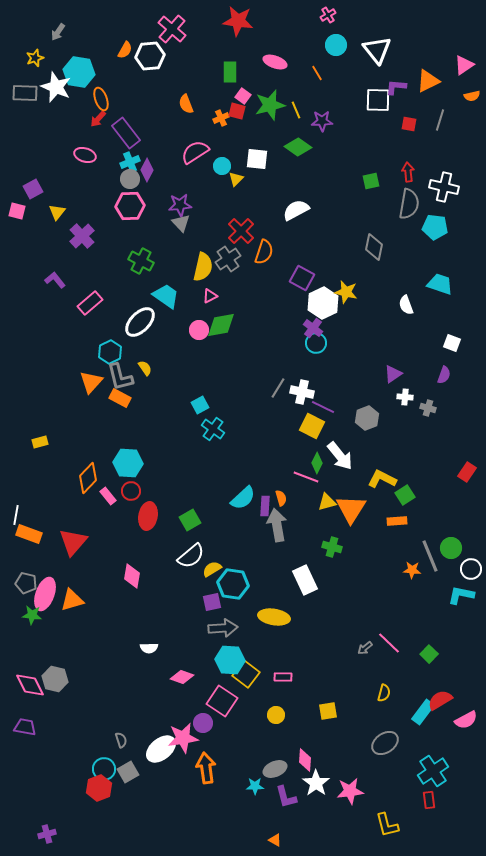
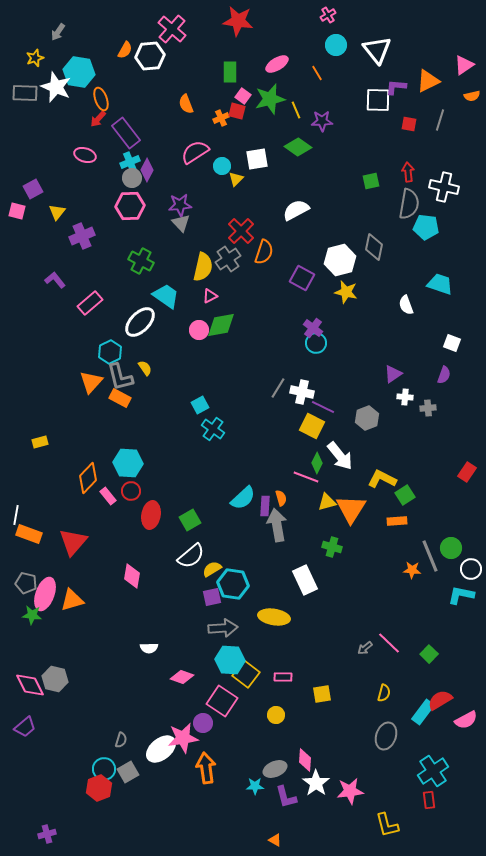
pink ellipse at (275, 62): moved 2 px right, 2 px down; rotated 50 degrees counterclockwise
green star at (270, 105): moved 6 px up
white square at (257, 159): rotated 15 degrees counterclockwise
gray circle at (130, 179): moved 2 px right, 1 px up
cyan pentagon at (435, 227): moved 9 px left
purple cross at (82, 236): rotated 20 degrees clockwise
white hexagon at (323, 303): moved 17 px right, 43 px up; rotated 12 degrees clockwise
gray cross at (428, 408): rotated 21 degrees counterclockwise
red ellipse at (148, 516): moved 3 px right, 1 px up
purple square at (212, 602): moved 5 px up
yellow square at (328, 711): moved 6 px left, 17 px up
purple trapezoid at (25, 727): rotated 130 degrees clockwise
gray semicircle at (121, 740): rotated 35 degrees clockwise
gray ellipse at (385, 743): moved 1 px right, 7 px up; rotated 36 degrees counterclockwise
